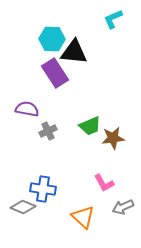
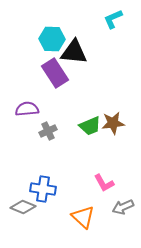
purple semicircle: rotated 15 degrees counterclockwise
brown star: moved 15 px up
